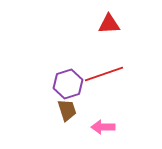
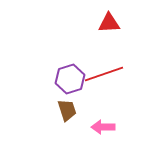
red triangle: moved 1 px up
purple hexagon: moved 2 px right, 5 px up
